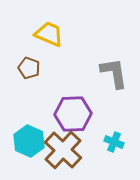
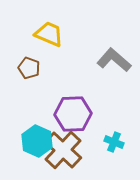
gray L-shape: moved 13 px up; rotated 40 degrees counterclockwise
cyan hexagon: moved 8 px right
